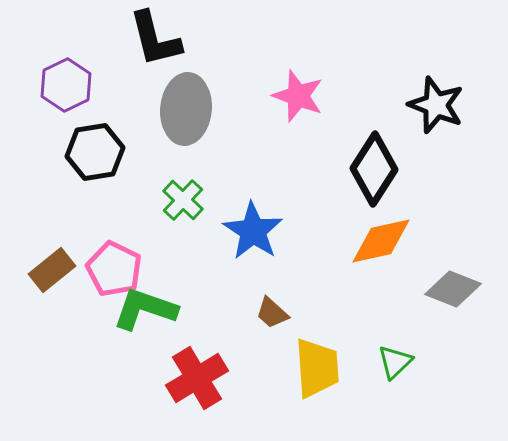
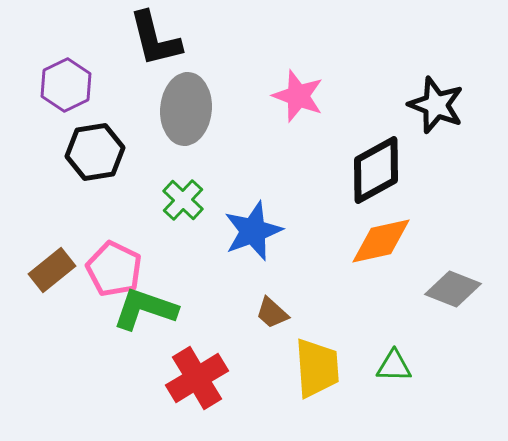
black diamond: moved 2 px right, 1 px down; rotated 28 degrees clockwise
blue star: rotated 18 degrees clockwise
green triangle: moved 1 px left, 4 px down; rotated 45 degrees clockwise
